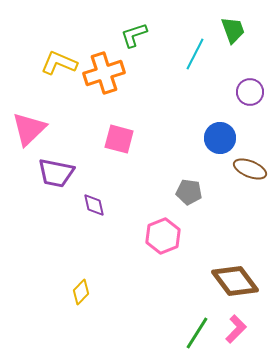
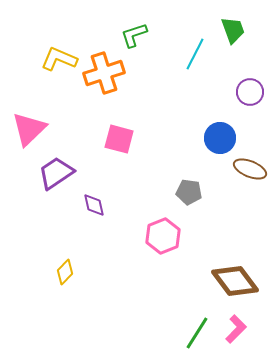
yellow L-shape: moved 4 px up
purple trapezoid: rotated 135 degrees clockwise
yellow diamond: moved 16 px left, 20 px up
